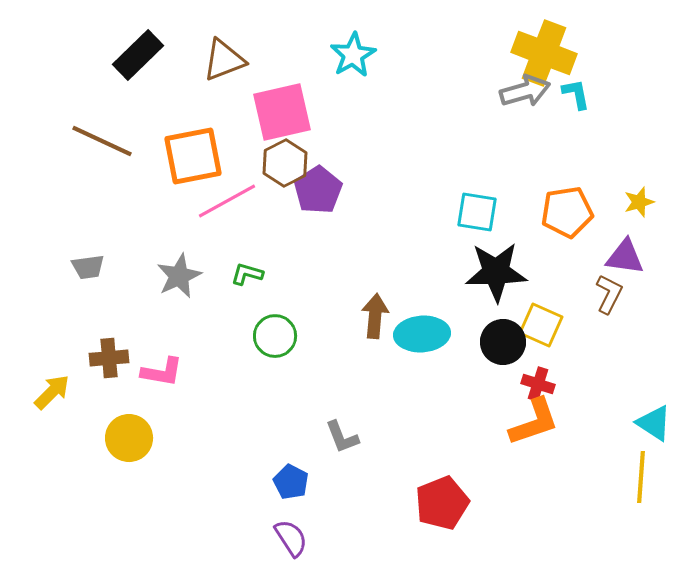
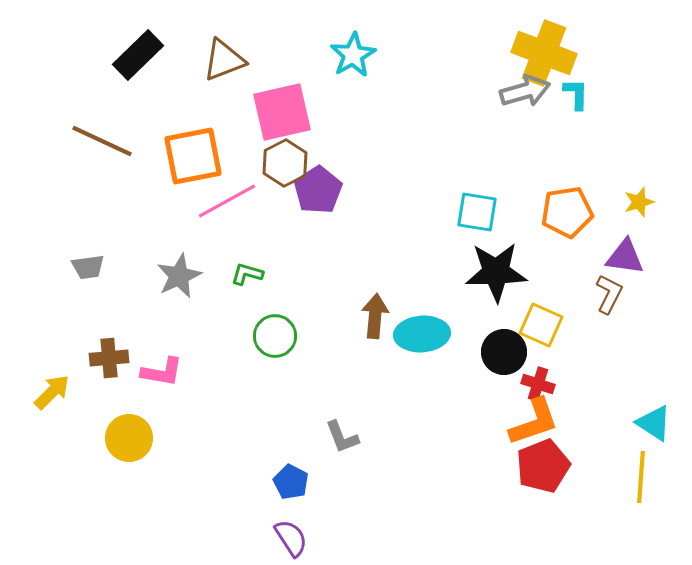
cyan L-shape: rotated 12 degrees clockwise
black circle: moved 1 px right, 10 px down
red pentagon: moved 101 px right, 37 px up
